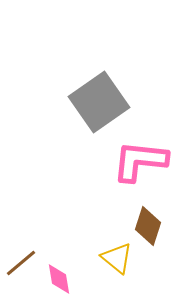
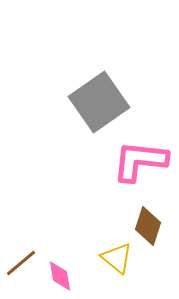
pink diamond: moved 1 px right, 3 px up
